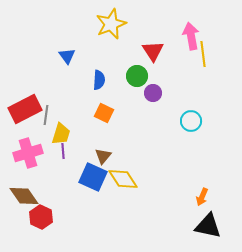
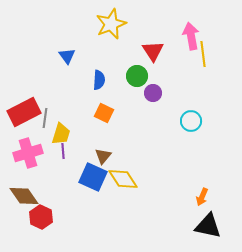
red rectangle: moved 1 px left, 3 px down
gray line: moved 1 px left, 3 px down
